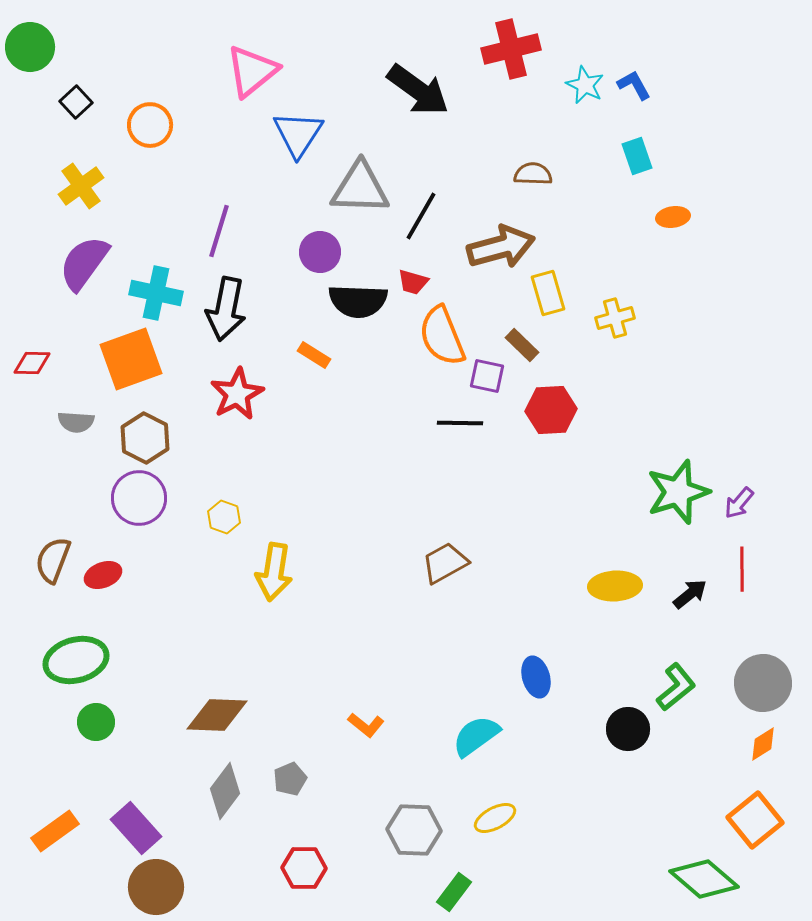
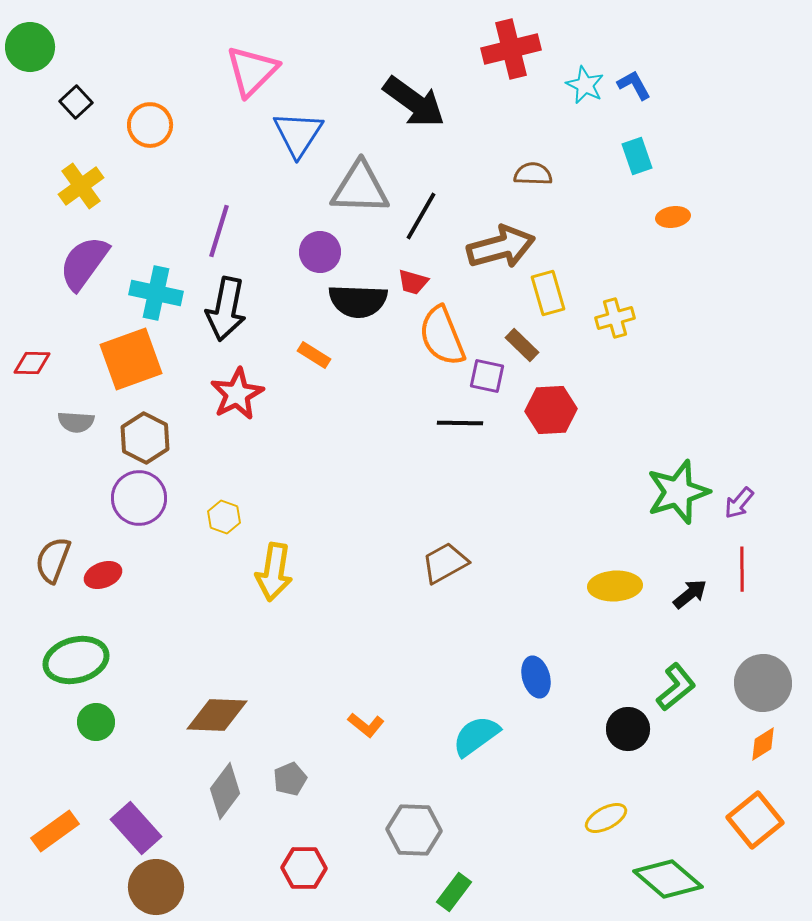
pink triangle at (252, 71): rotated 6 degrees counterclockwise
black arrow at (418, 90): moved 4 px left, 12 px down
yellow ellipse at (495, 818): moved 111 px right
green diamond at (704, 879): moved 36 px left
